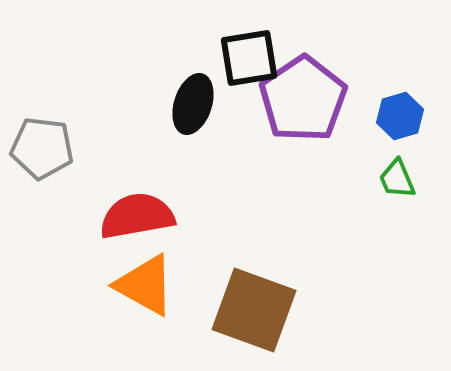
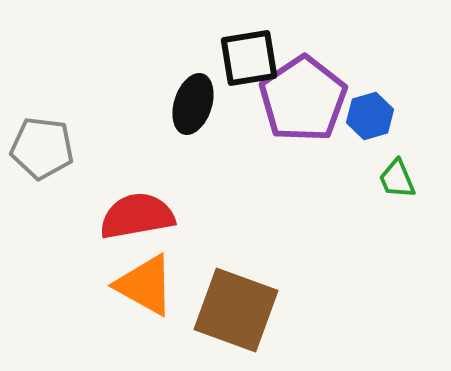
blue hexagon: moved 30 px left
brown square: moved 18 px left
